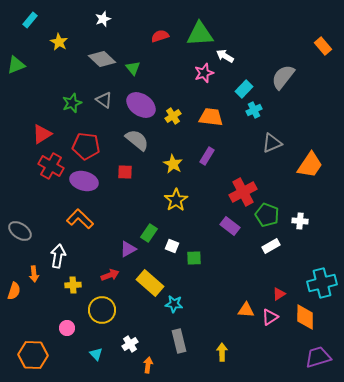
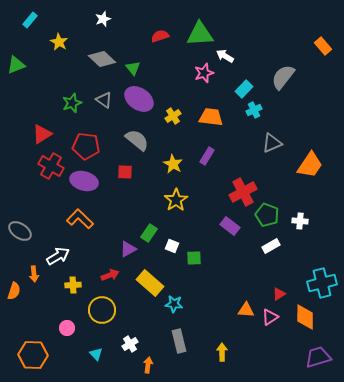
purple ellipse at (141, 105): moved 2 px left, 6 px up
white arrow at (58, 256): rotated 50 degrees clockwise
